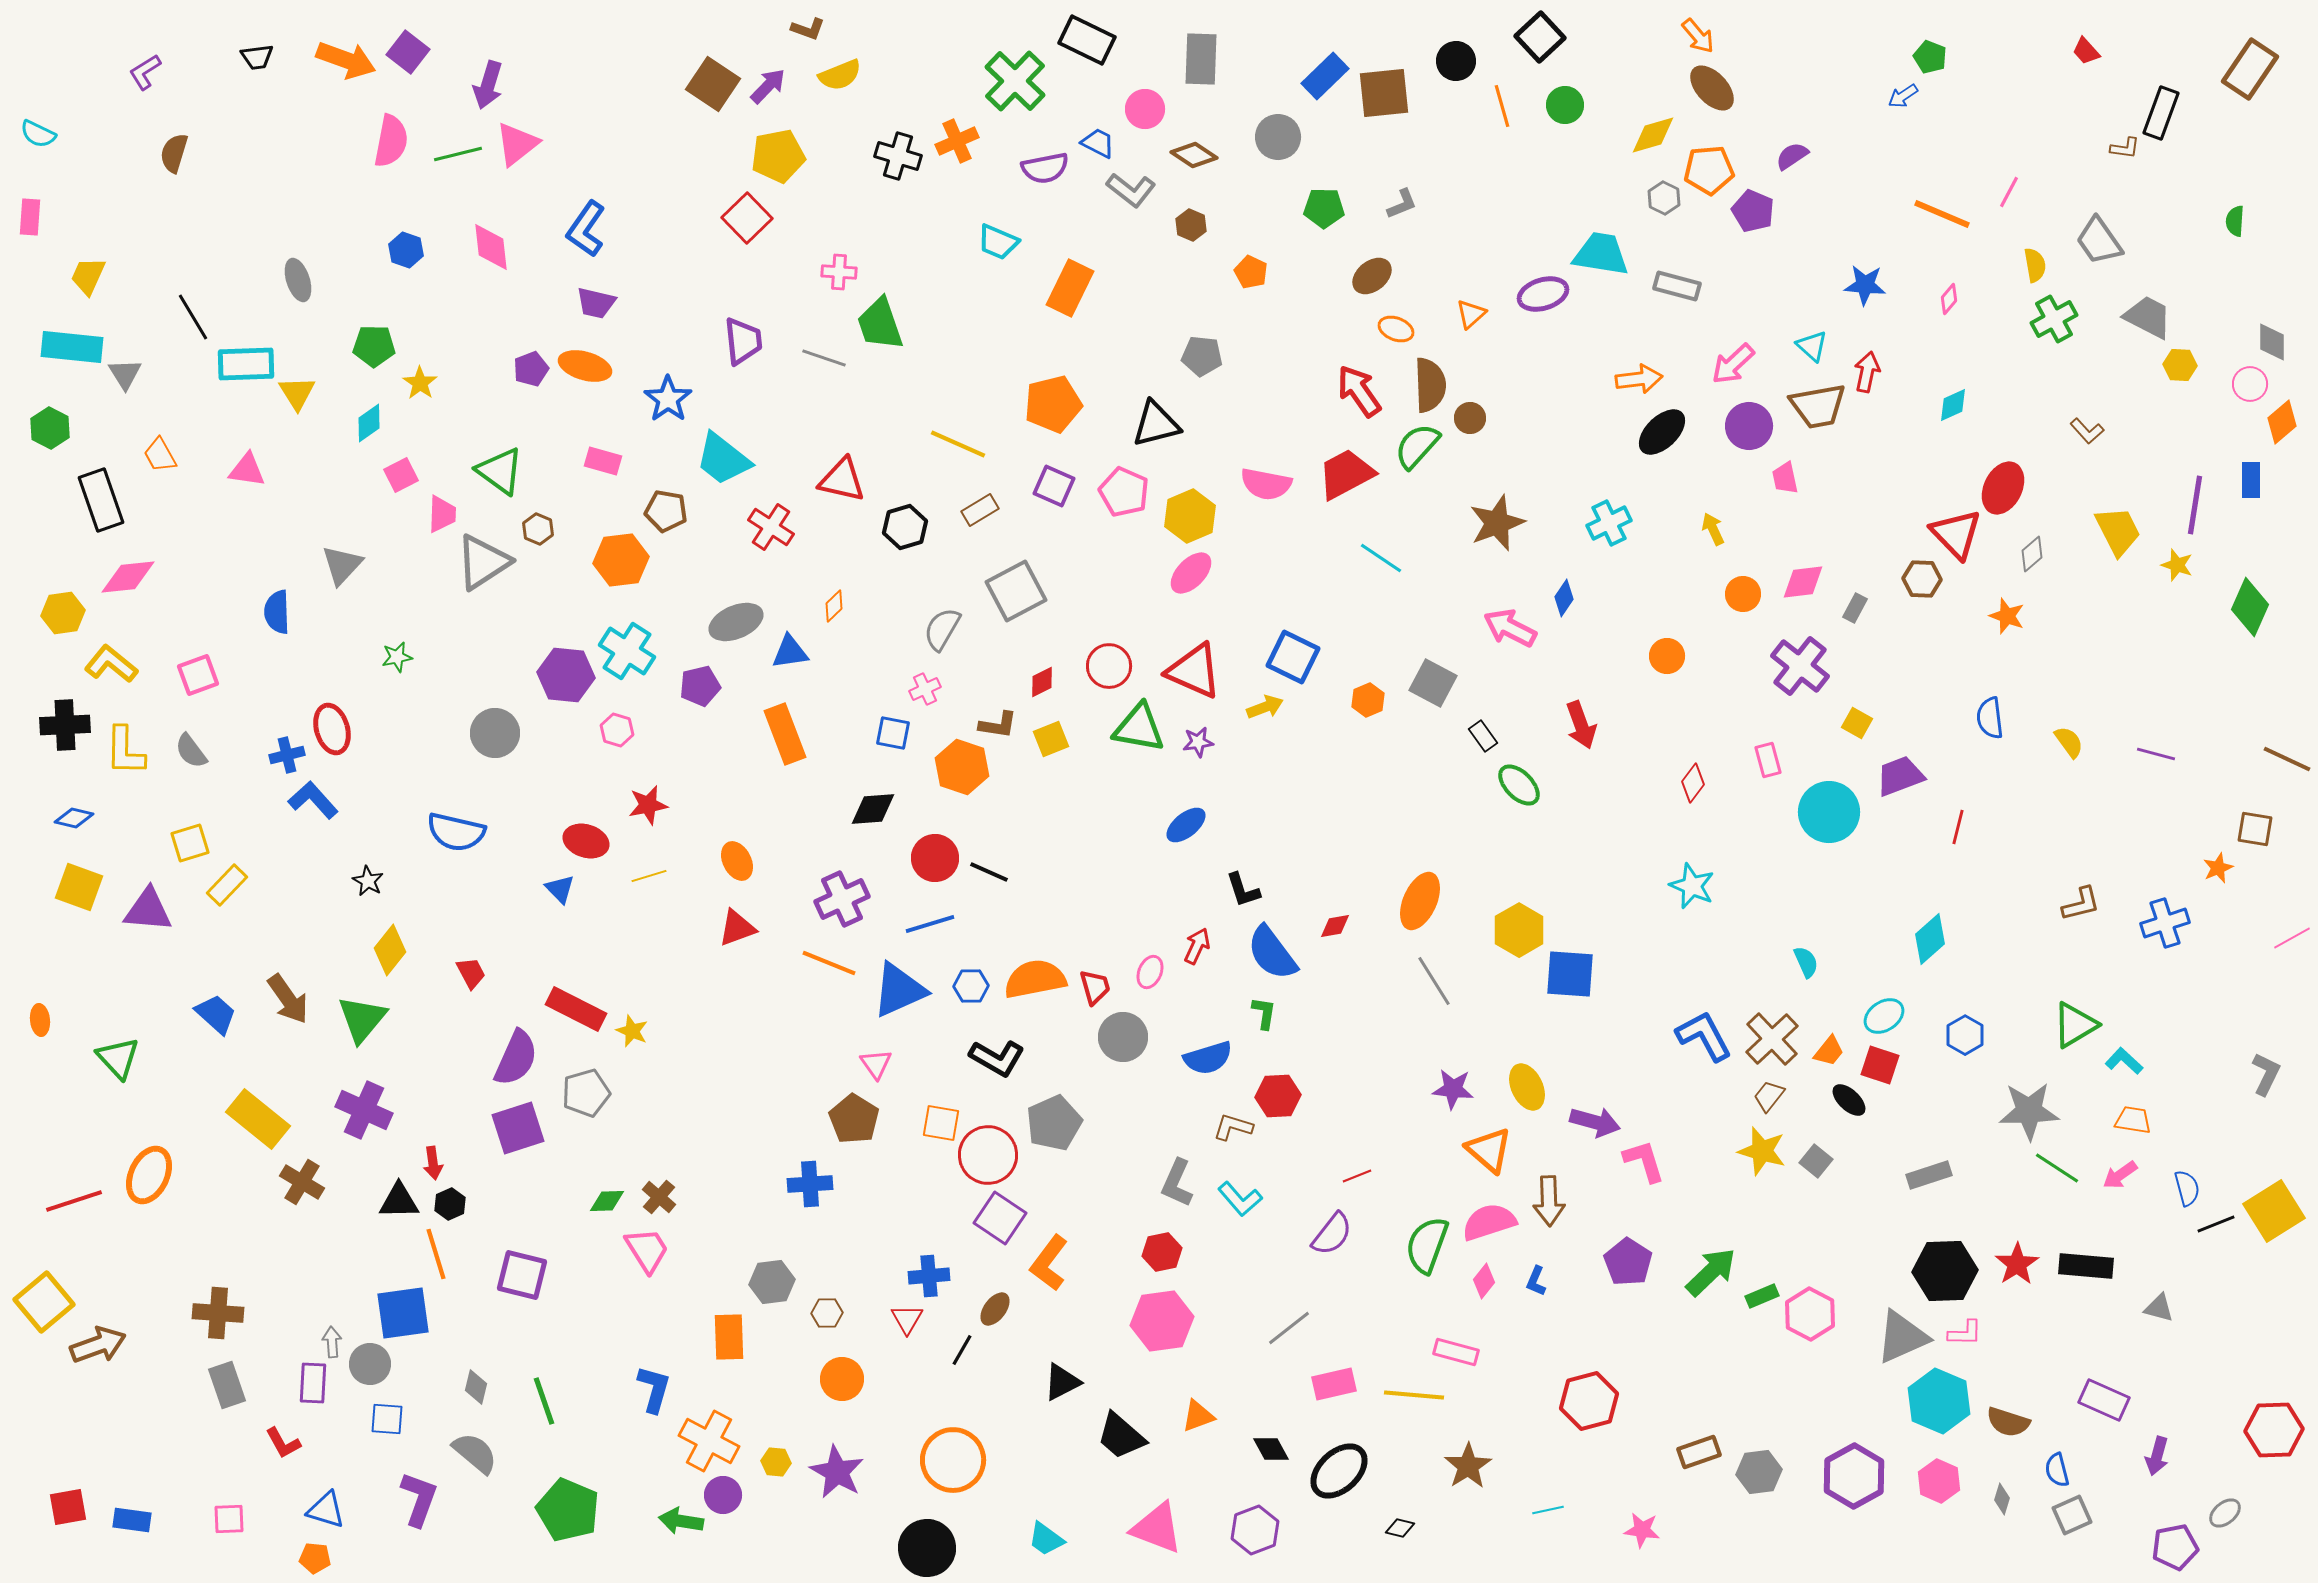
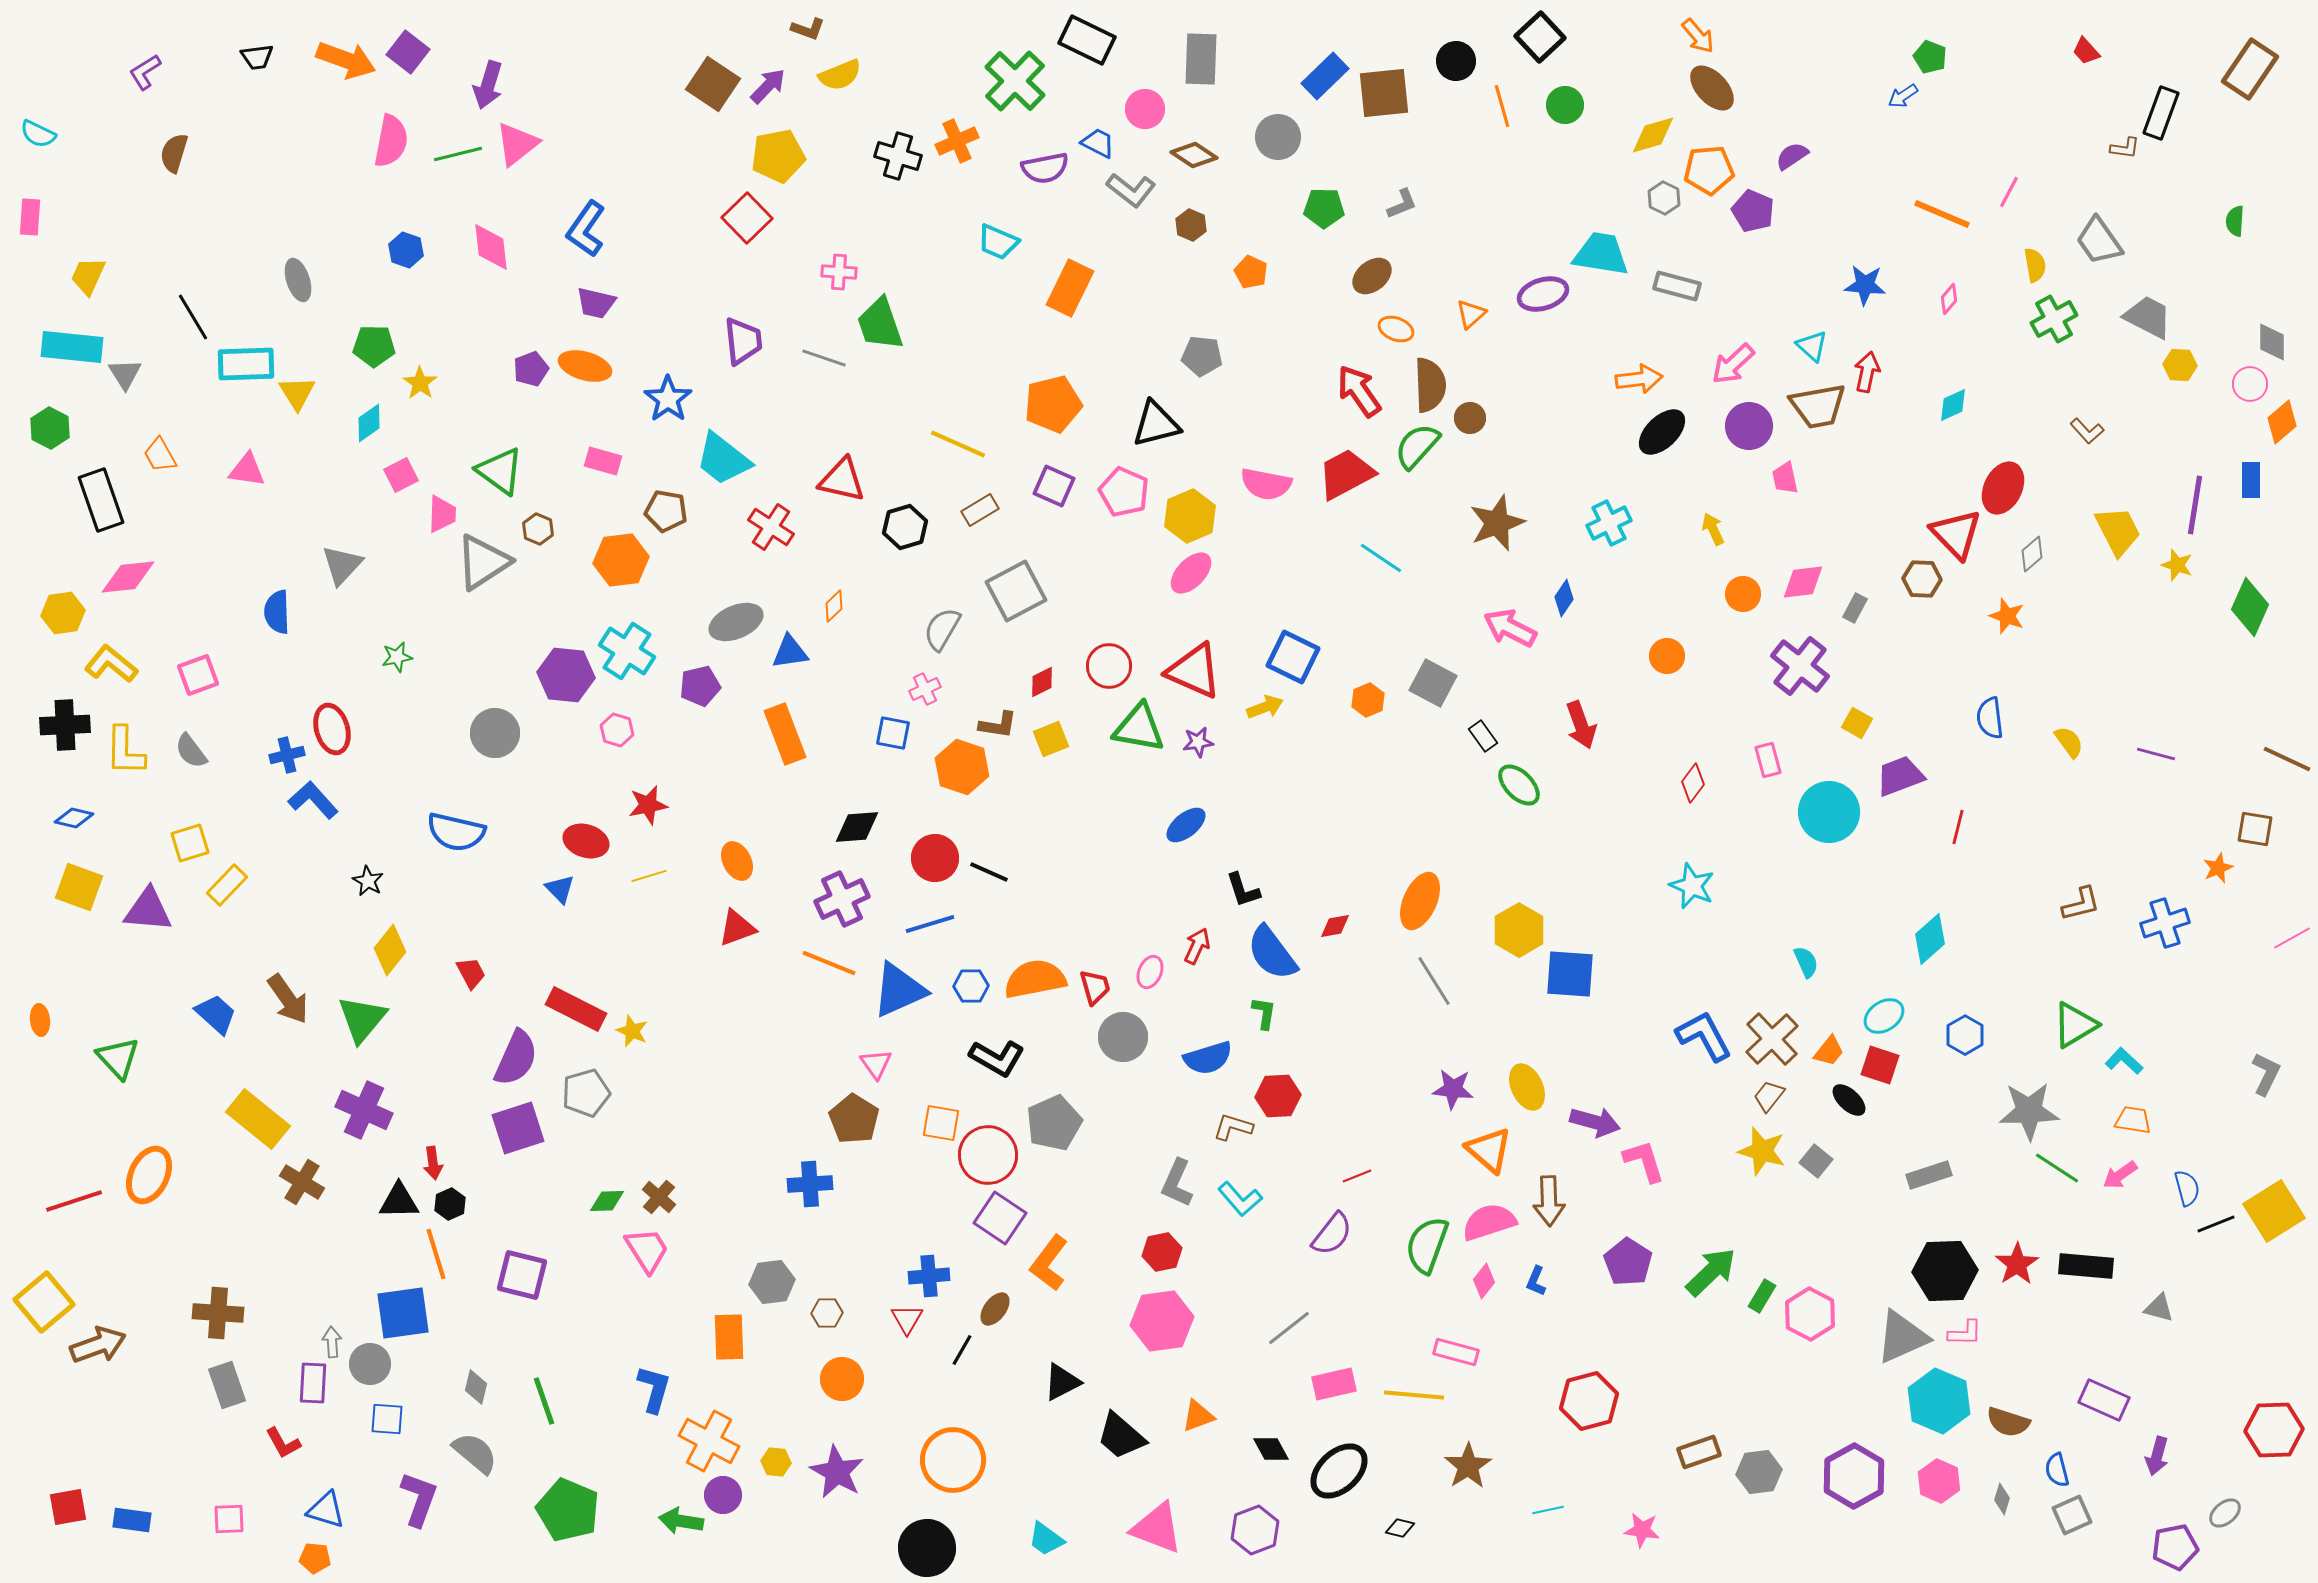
black diamond at (873, 809): moved 16 px left, 18 px down
green rectangle at (1762, 1296): rotated 36 degrees counterclockwise
